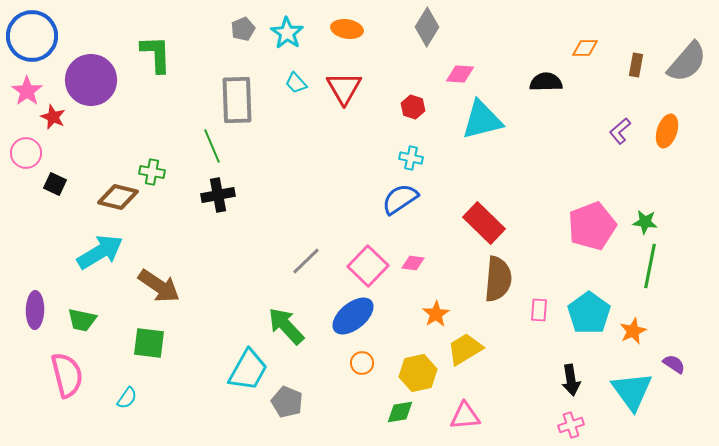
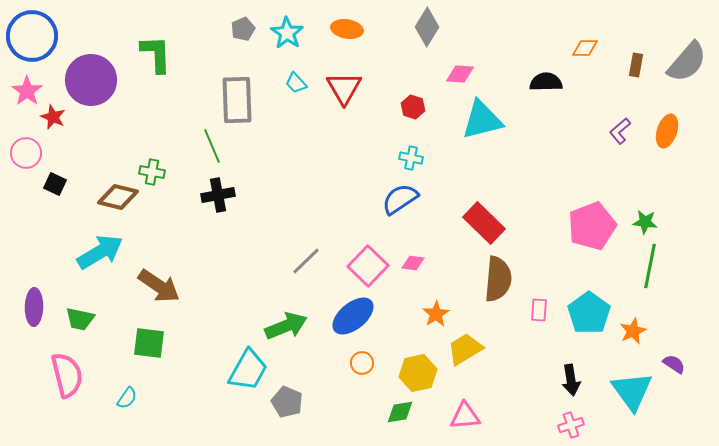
purple ellipse at (35, 310): moved 1 px left, 3 px up
green trapezoid at (82, 320): moved 2 px left, 1 px up
green arrow at (286, 326): rotated 111 degrees clockwise
